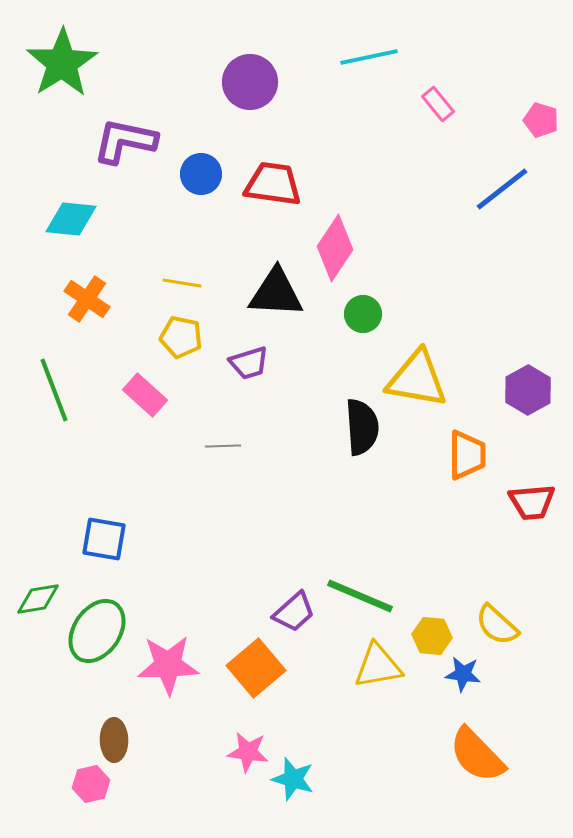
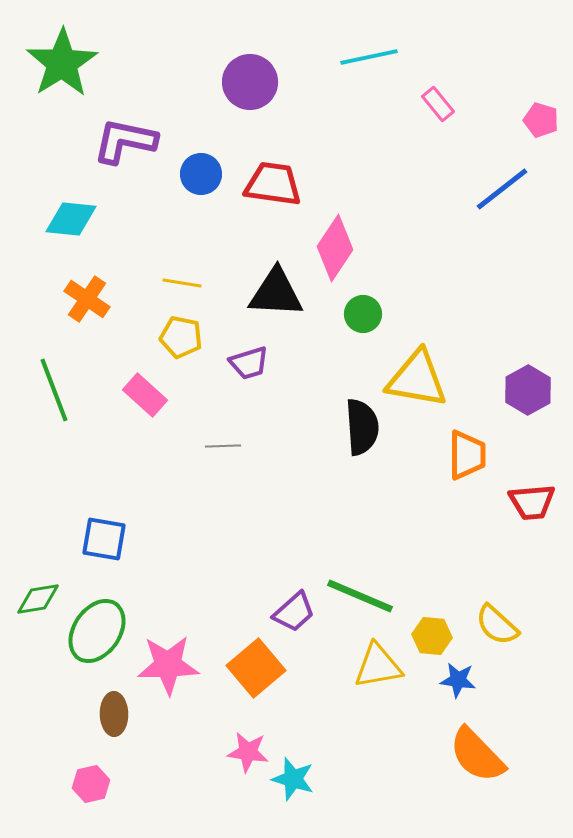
blue star at (463, 674): moved 5 px left, 6 px down
brown ellipse at (114, 740): moved 26 px up
